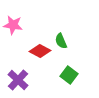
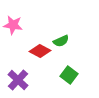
green semicircle: rotated 91 degrees counterclockwise
